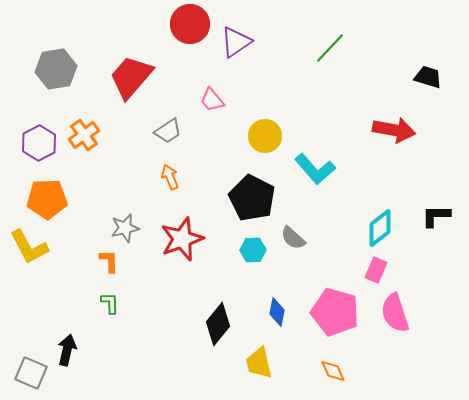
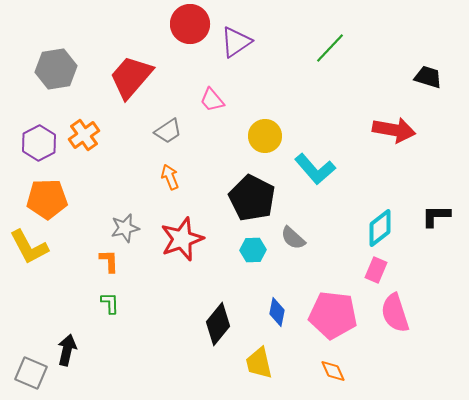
pink pentagon: moved 2 px left, 3 px down; rotated 9 degrees counterclockwise
